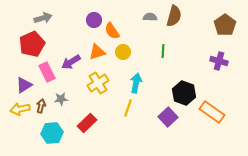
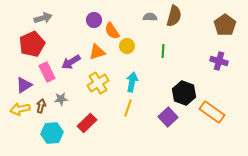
yellow circle: moved 4 px right, 6 px up
cyan arrow: moved 4 px left, 1 px up
